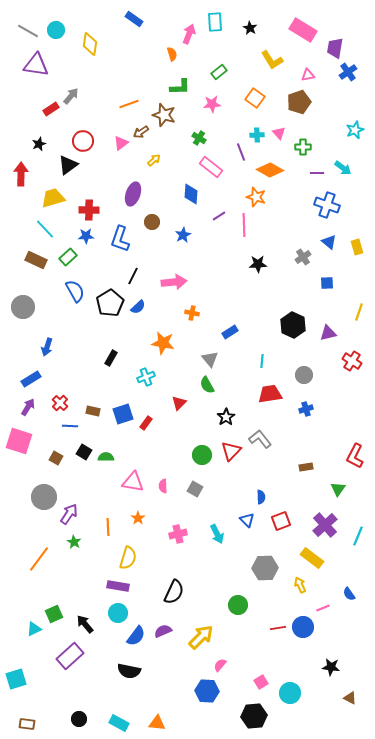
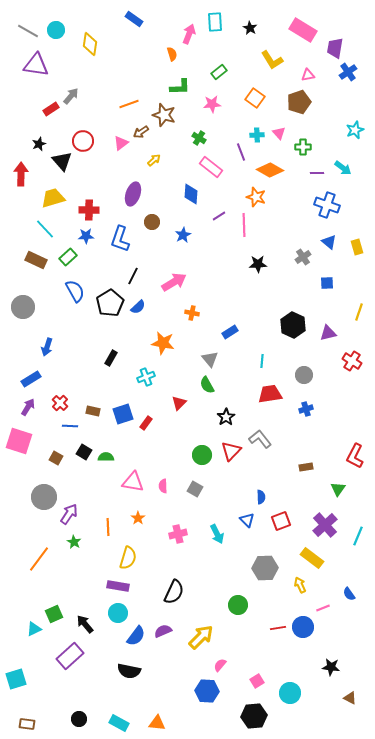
black triangle at (68, 165): moved 6 px left, 4 px up; rotated 35 degrees counterclockwise
pink arrow at (174, 282): rotated 25 degrees counterclockwise
pink square at (261, 682): moved 4 px left, 1 px up
